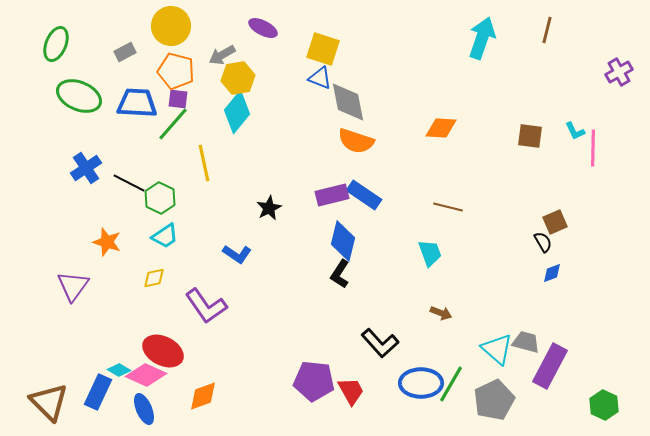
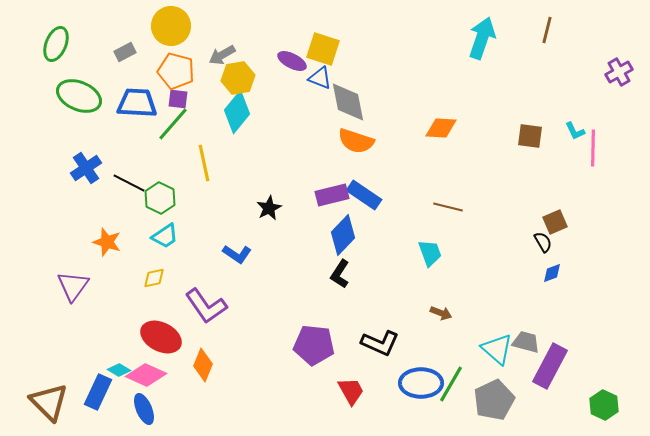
purple ellipse at (263, 28): moved 29 px right, 33 px down
blue diamond at (343, 241): moved 6 px up; rotated 30 degrees clockwise
black L-shape at (380, 343): rotated 24 degrees counterclockwise
red ellipse at (163, 351): moved 2 px left, 14 px up
purple pentagon at (314, 381): moved 36 px up
orange diamond at (203, 396): moved 31 px up; rotated 48 degrees counterclockwise
